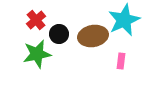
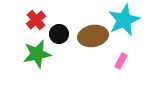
pink rectangle: rotated 21 degrees clockwise
